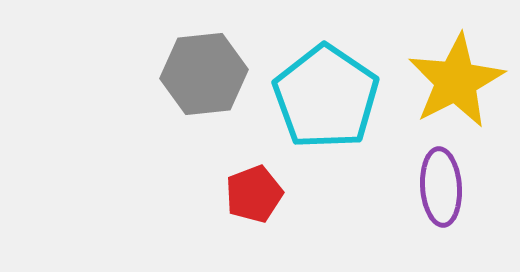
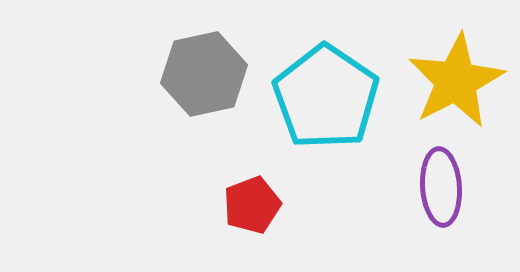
gray hexagon: rotated 6 degrees counterclockwise
red pentagon: moved 2 px left, 11 px down
